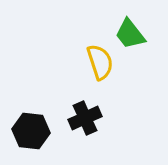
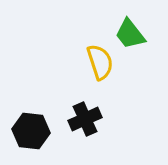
black cross: moved 1 px down
